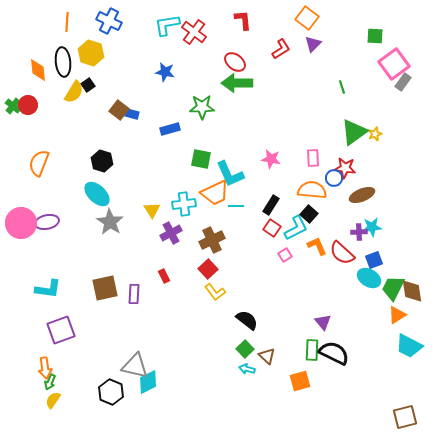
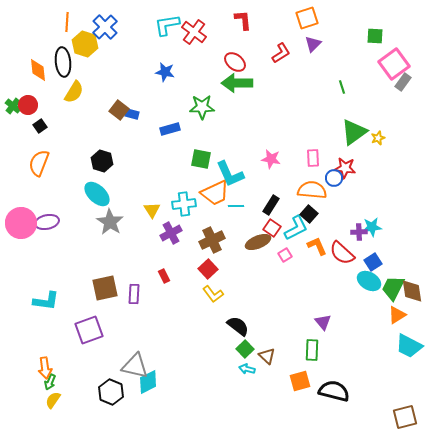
orange square at (307, 18): rotated 35 degrees clockwise
blue cross at (109, 21): moved 4 px left, 6 px down; rotated 20 degrees clockwise
red L-shape at (281, 49): moved 4 px down
yellow hexagon at (91, 53): moved 6 px left, 9 px up
black square at (88, 85): moved 48 px left, 41 px down
yellow star at (375, 134): moved 3 px right, 4 px down
brown ellipse at (362, 195): moved 104 px left, 47 px down
blue square at (374, 260): moved 1 px left, 2 px down; rotated 12 degrees counterclockwise
cyan ellipse at (369, 278): moved 3 px down
cyan L-shape at (48, 289): moved 2 px left, 12 px down
yellow L-shape at (215, 292): moved 2 px left, 2 px down
black semicircle at (247, 320): moved 9 px left, 6 px down
purple square at (61, 330): moved 28 px right
black semicircle at (334, 353): moved 38 px down; rotated 12 degrees counterclockwise
